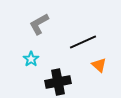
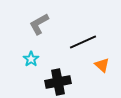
orange triangle: moved 3 px right
